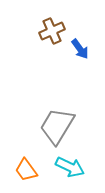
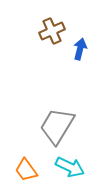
blue arrow: rotated 130 degrees counterclockwise
